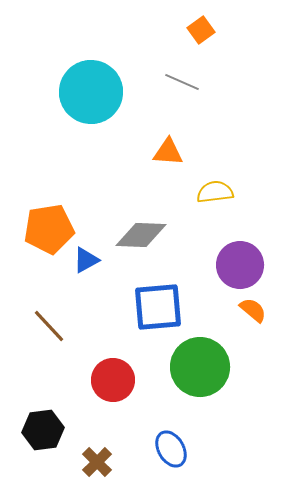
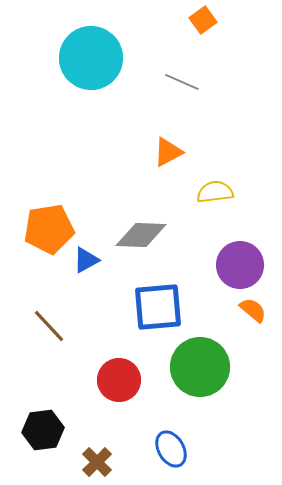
orange square: moved 2 px right, 10 px up
cyan circle: moved 34 px up
orange triangle: rotated 32 degrees counterclockwise
red circle: moved 6 px right
